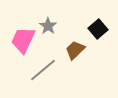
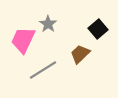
gray star: moved 2 px up
brown trapezoid: moved 5 px right, 4 px down
gray line: rotated 8 degrees clockwise
